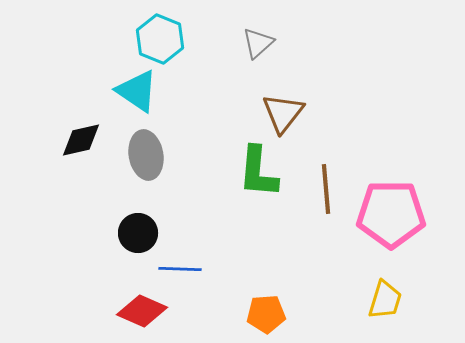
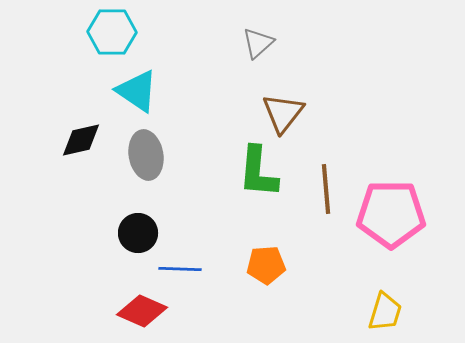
cyan hexagon: moved 48 px left, 7 px up; rotated 21 degrees counterclockwise
yellow trapezoid: moved 12 px down
orange pentagon: moved 49 px up
